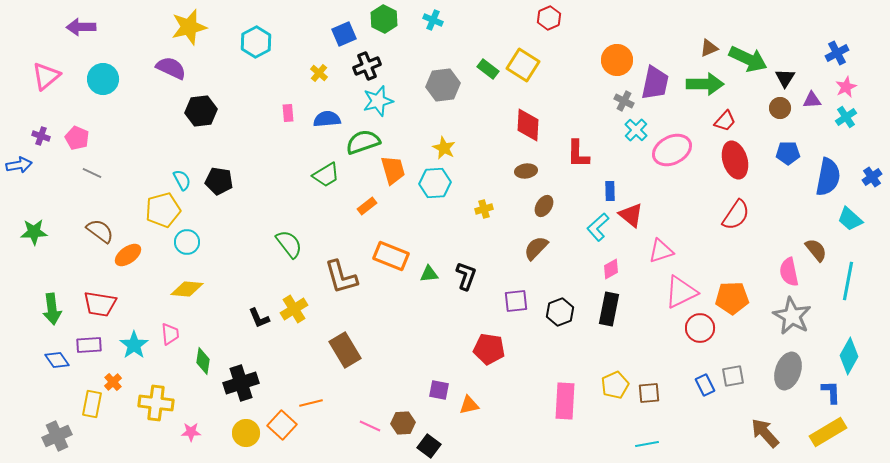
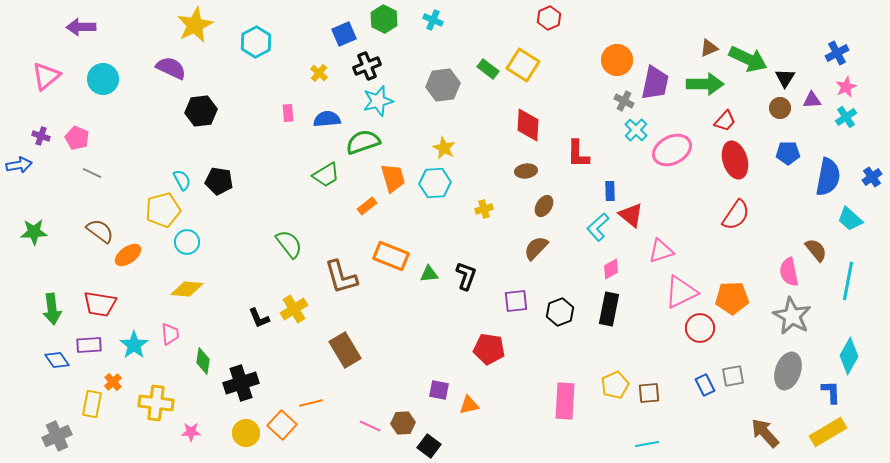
yellow star at (189, 27): moved 6 px right, 2 px up; rotated 12 degrees counterclockwise
orange trapezoid at (393, 170): moved 8 px down
